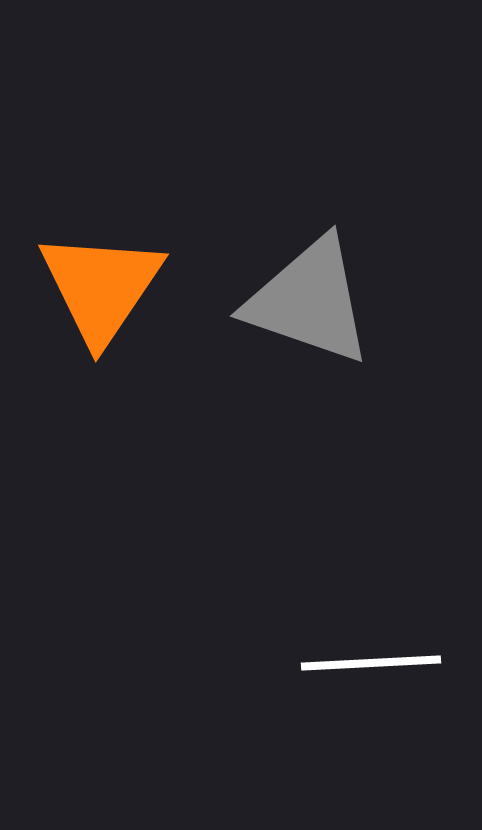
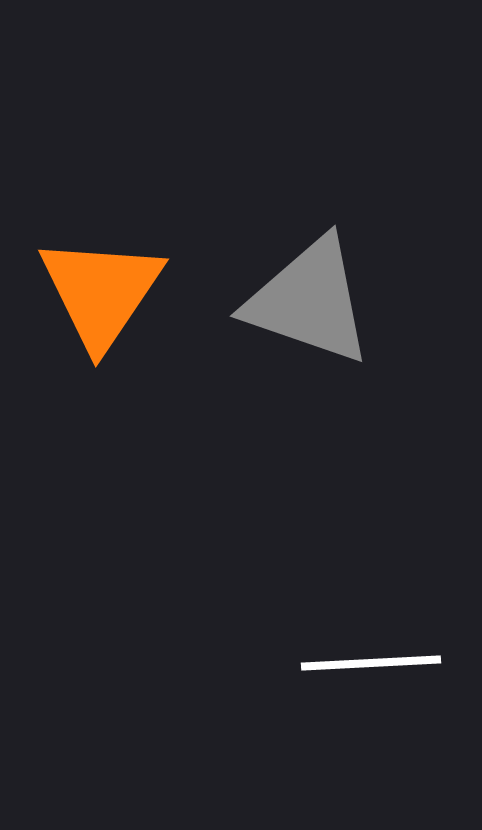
orange triangle: moved 5 px down
